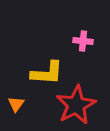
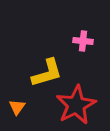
yellow L-shape: rotated 20 degrees counterclockwise
orange triangle: moved 1 px right, 3 px down
